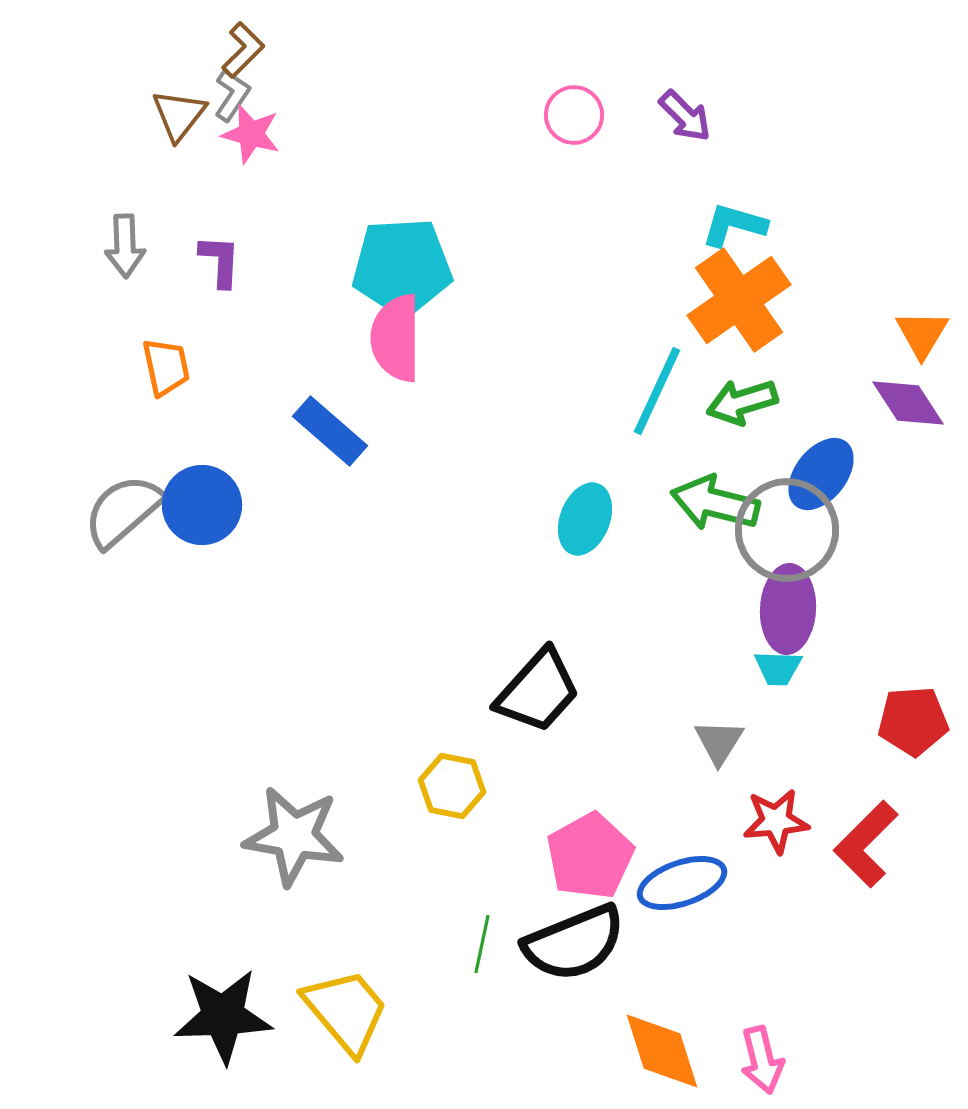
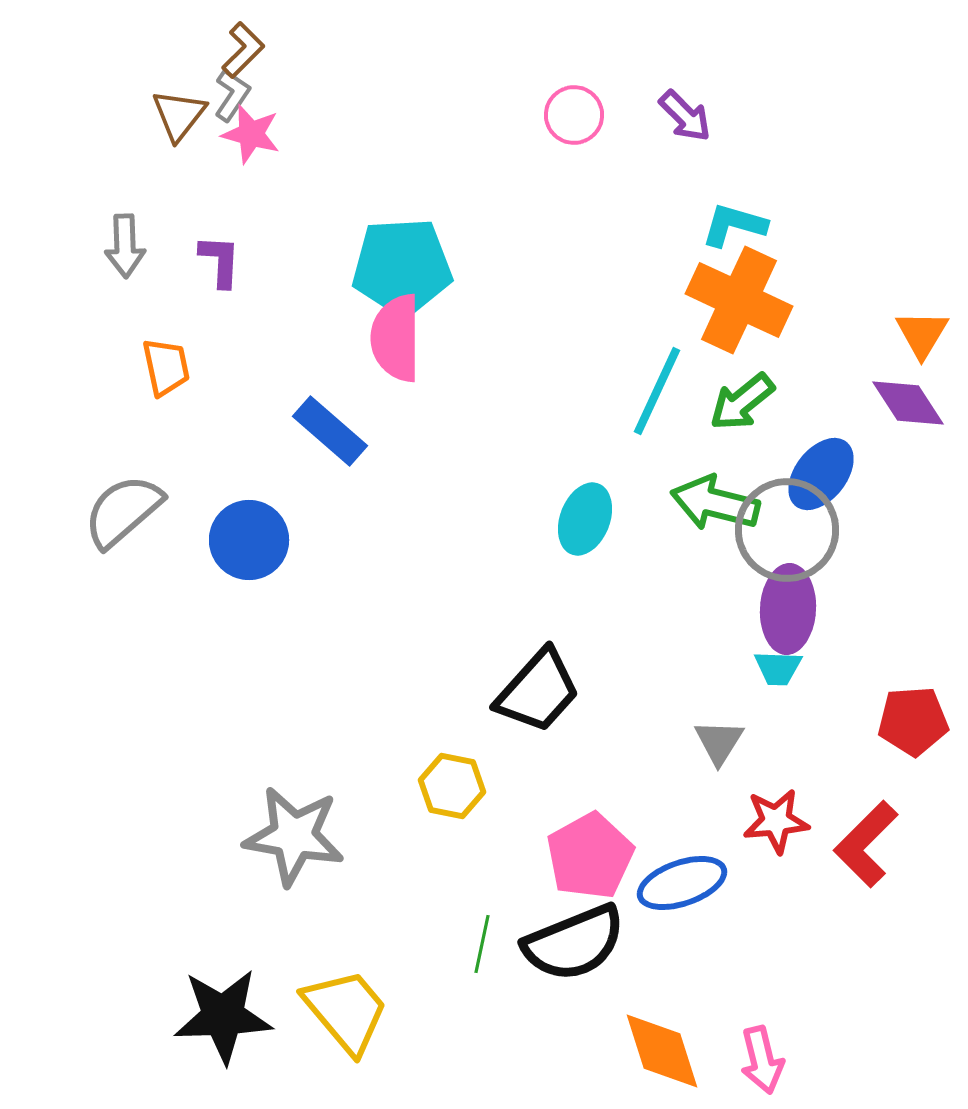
orange cross at (739, 300): rotated 30 degrees counterclockwise
green arrow at (742, 402): rotated 22 degrees counterclockwise
blue circle at (202, 505): moved 47 px right, 35 px down
